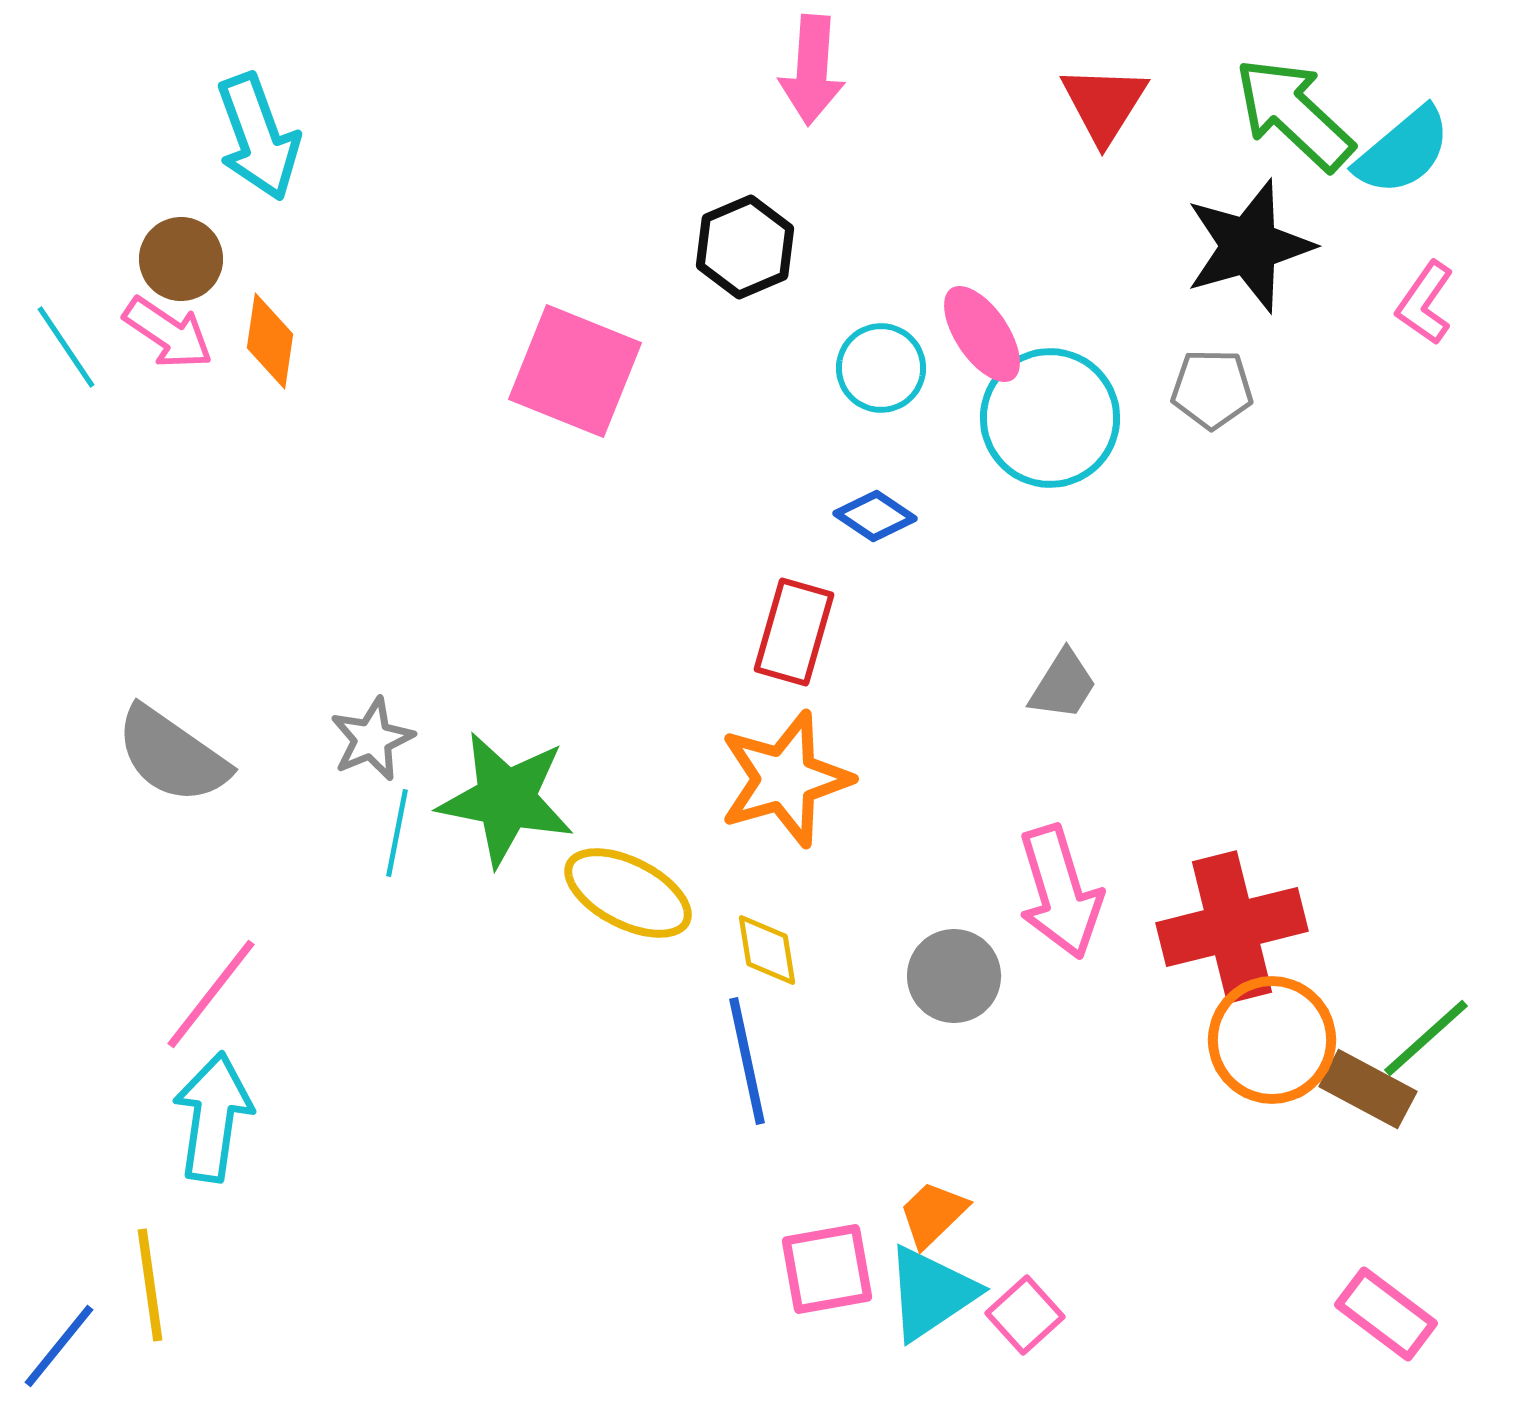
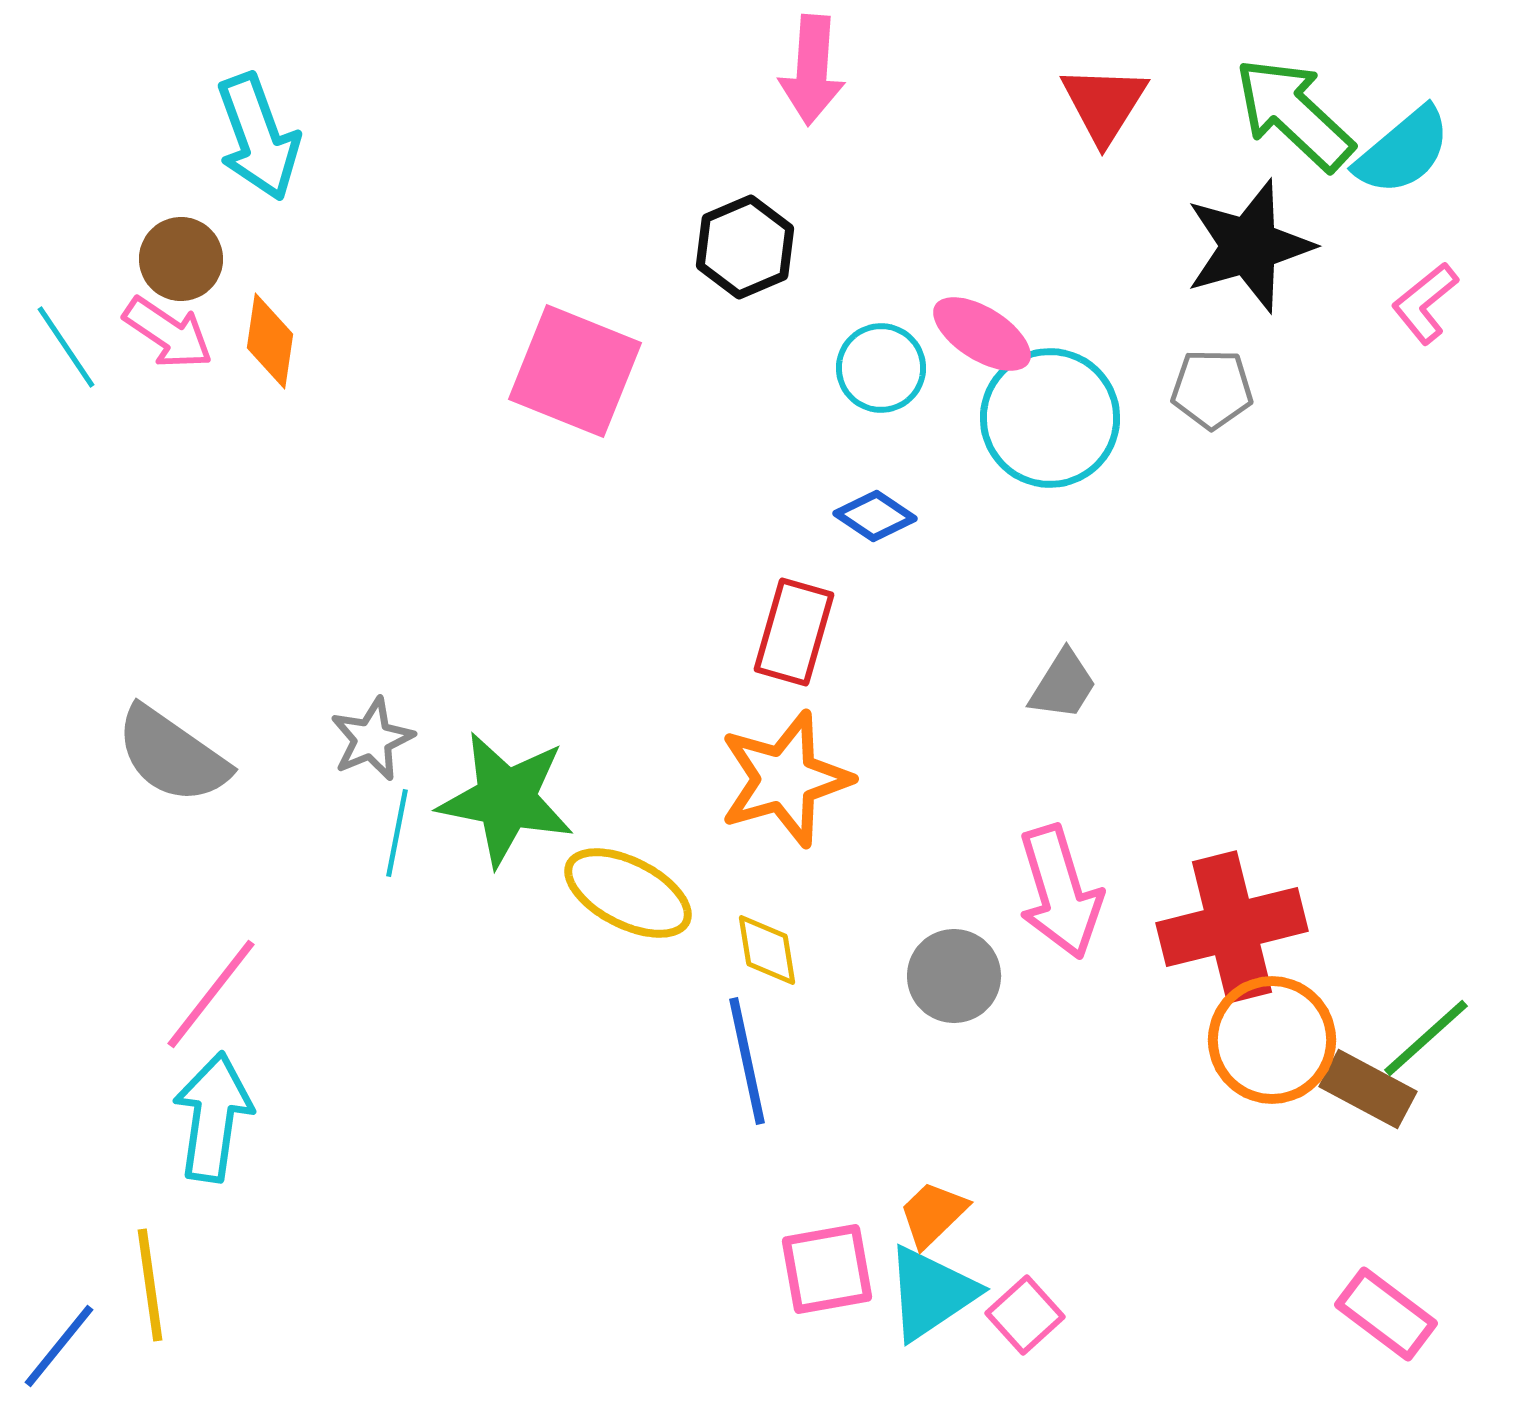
pink L-shape at (1425, 303): rotated 16 degrees clockwise
pink ellipse at (982, 334): rotated 24 degrees counterclockwise
